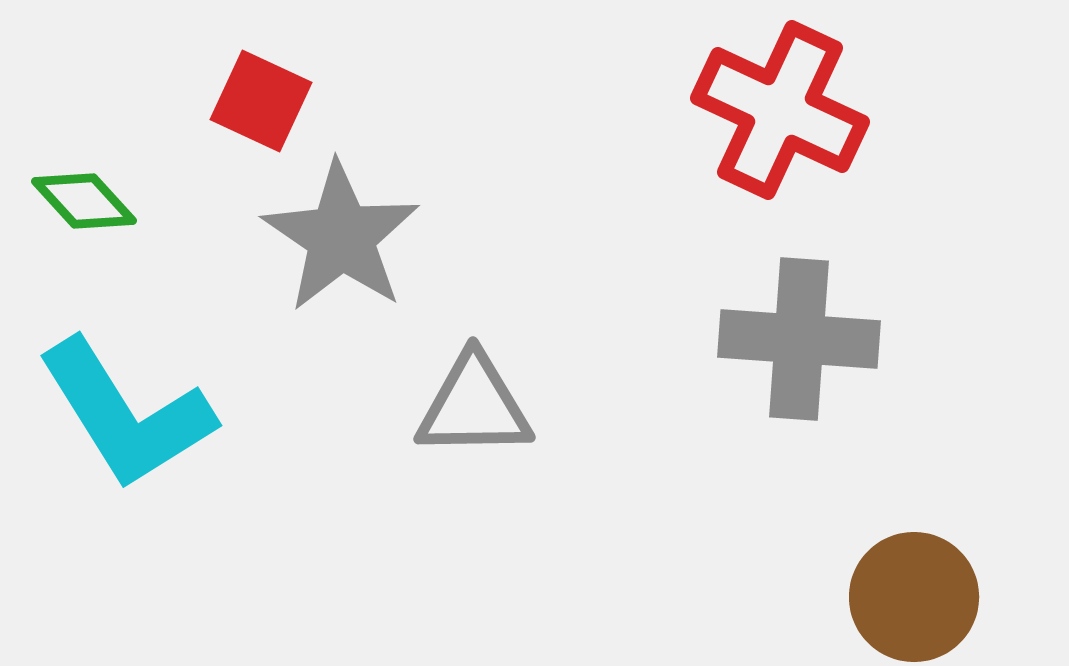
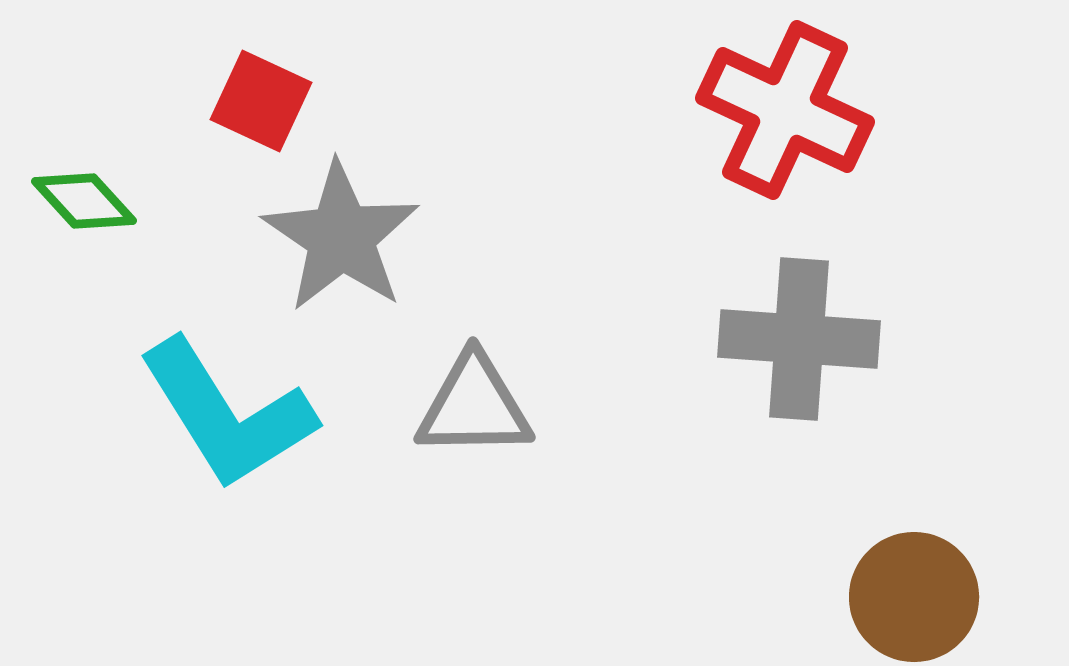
red cross: moved 5 px right
cyan L-shape: moved 101 px right
